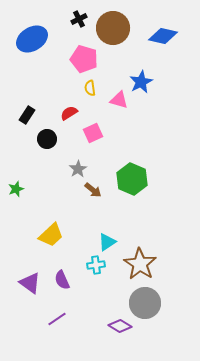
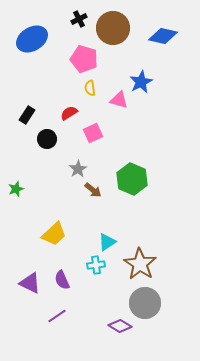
yellow trapezoid: moved 3 px right, 1 px up
purple triangle: rotated 10 degrees counterclockwise
purple line: moved 3 px up
